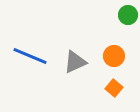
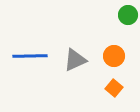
blue line: rotated 24 degrees counterclockwise
gray triangle: moved 2 px up
